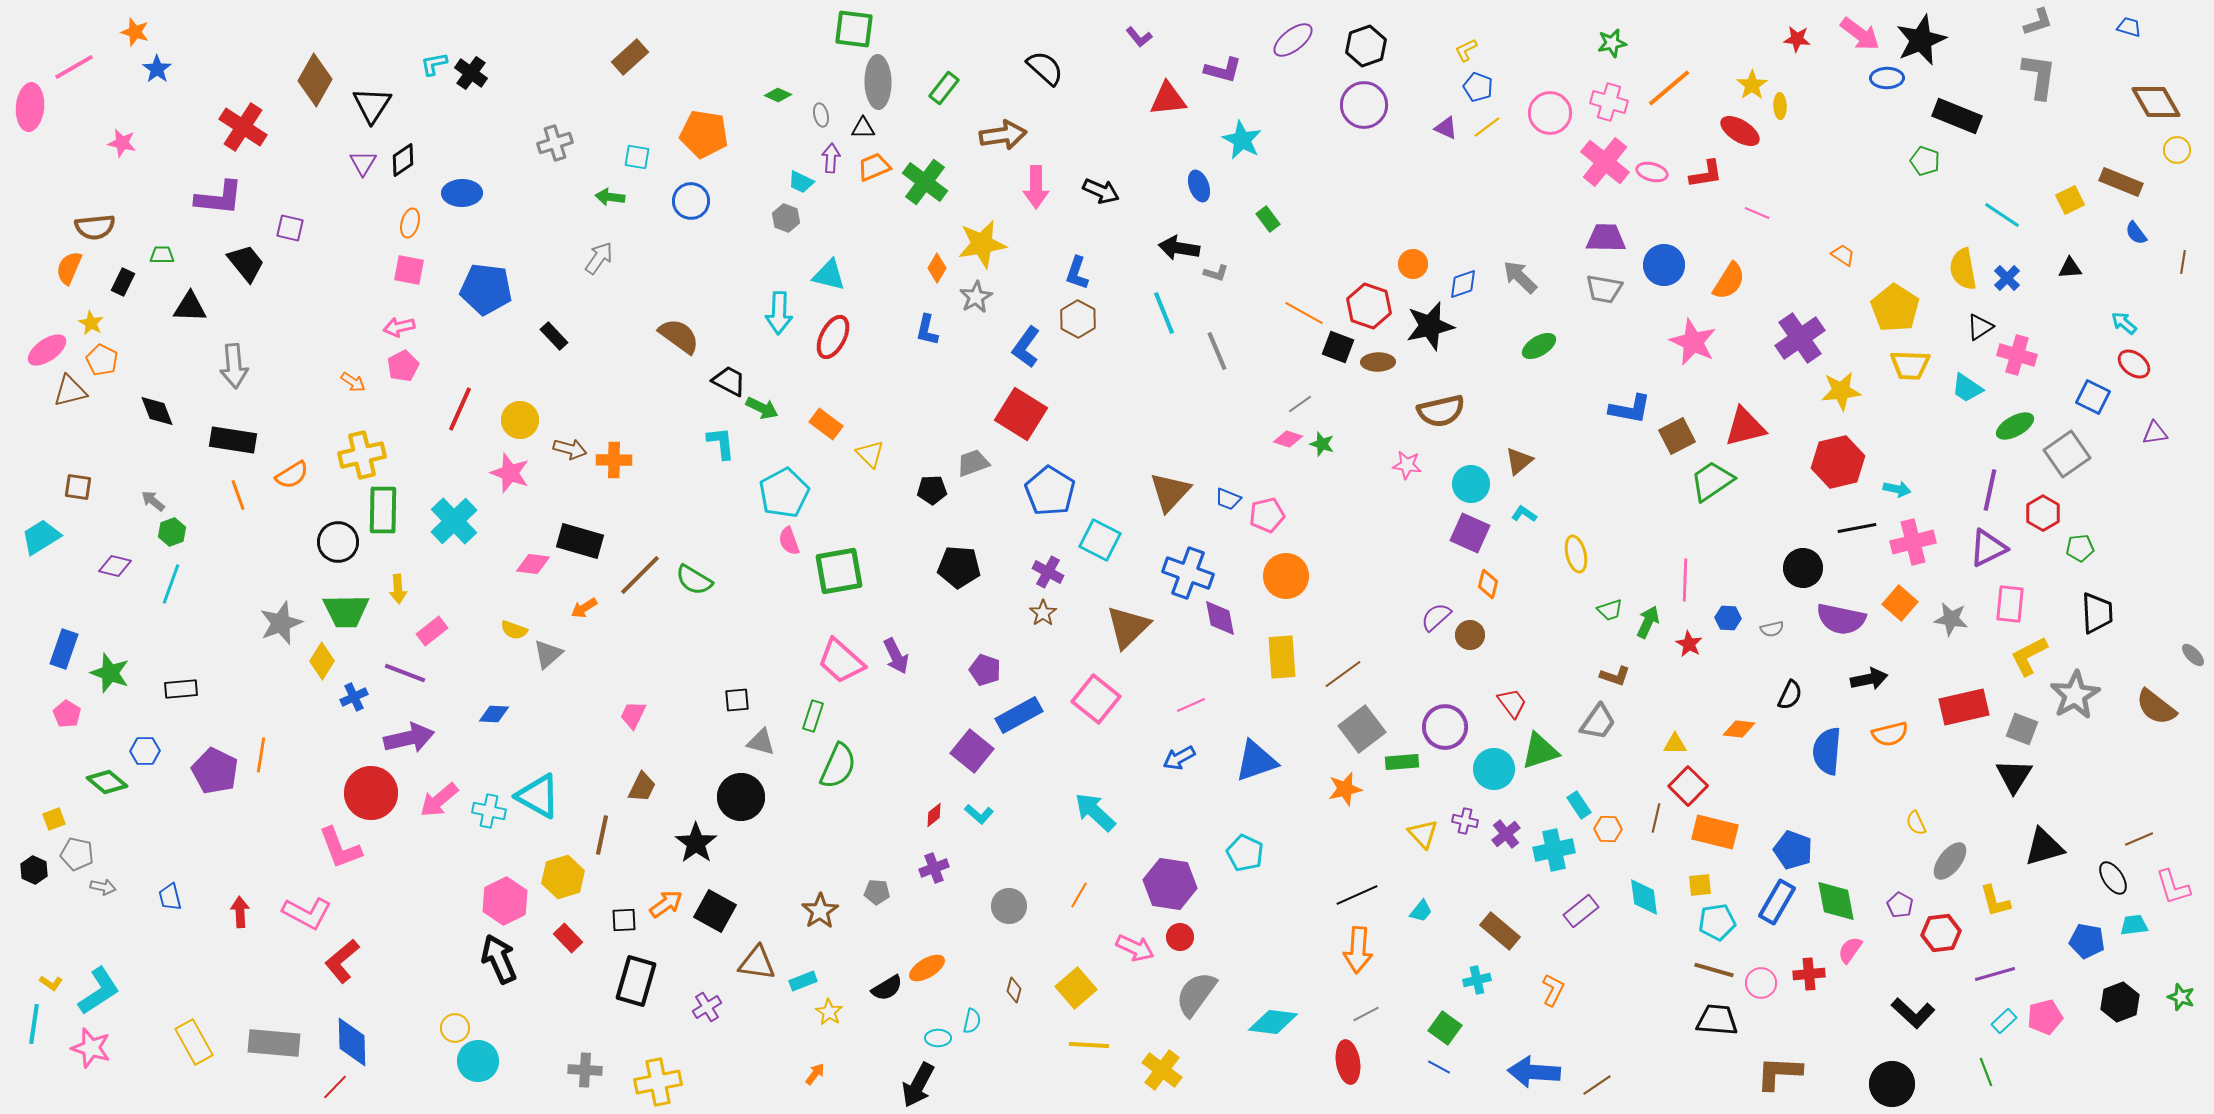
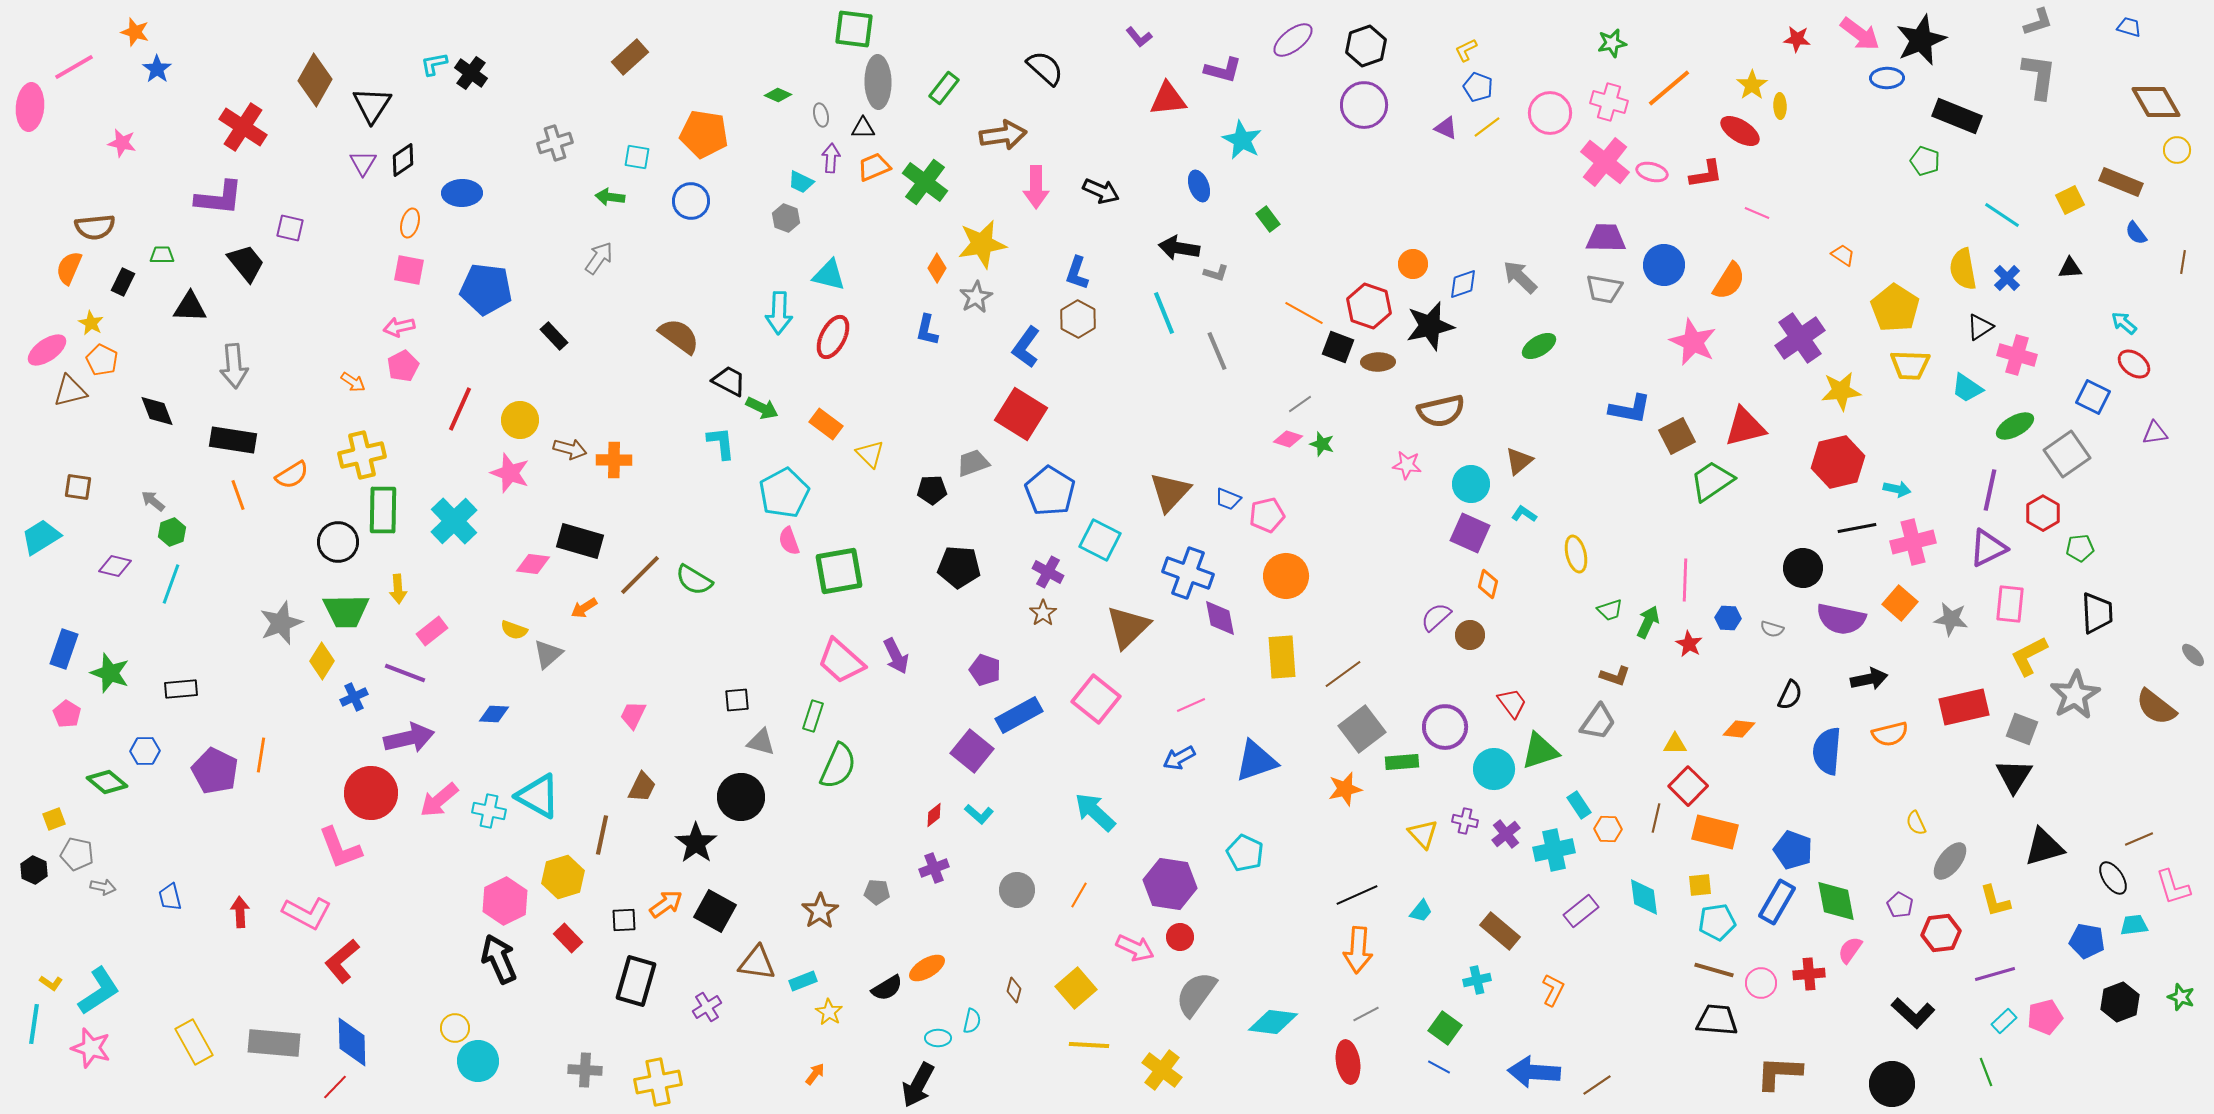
gray semicircle at (1772, 629): rotated 30 degrees clockwise
gray circle at (1009, 906): moved 8 px right, 16 px up
